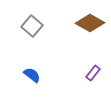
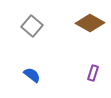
purple rectangle: rotated 21 degrees counterclockwise
